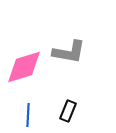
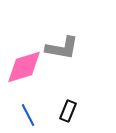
gray L-shape: moved 7 px left, 4 px up
blue line: rotated 30 degrees counterclockwise
